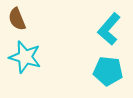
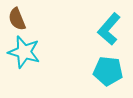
cyan star: moved 1 px left, 5 px up
